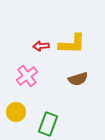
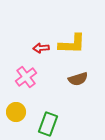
red arrow: moved 2 px down
pink cross: moved 1 px left, 1 px down
